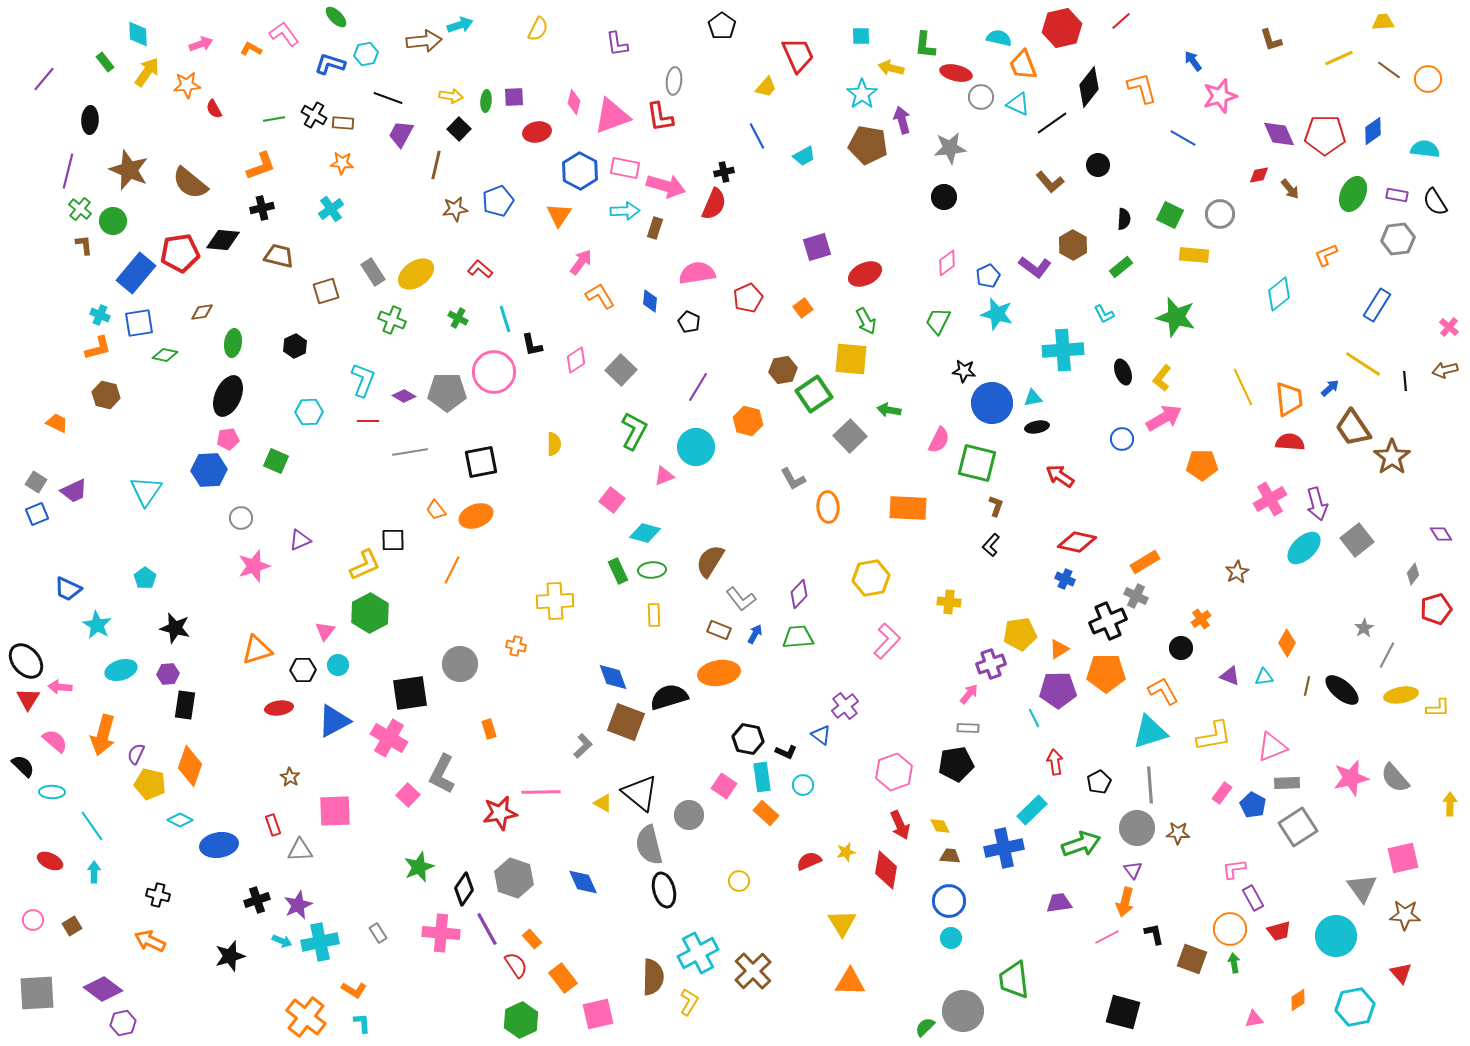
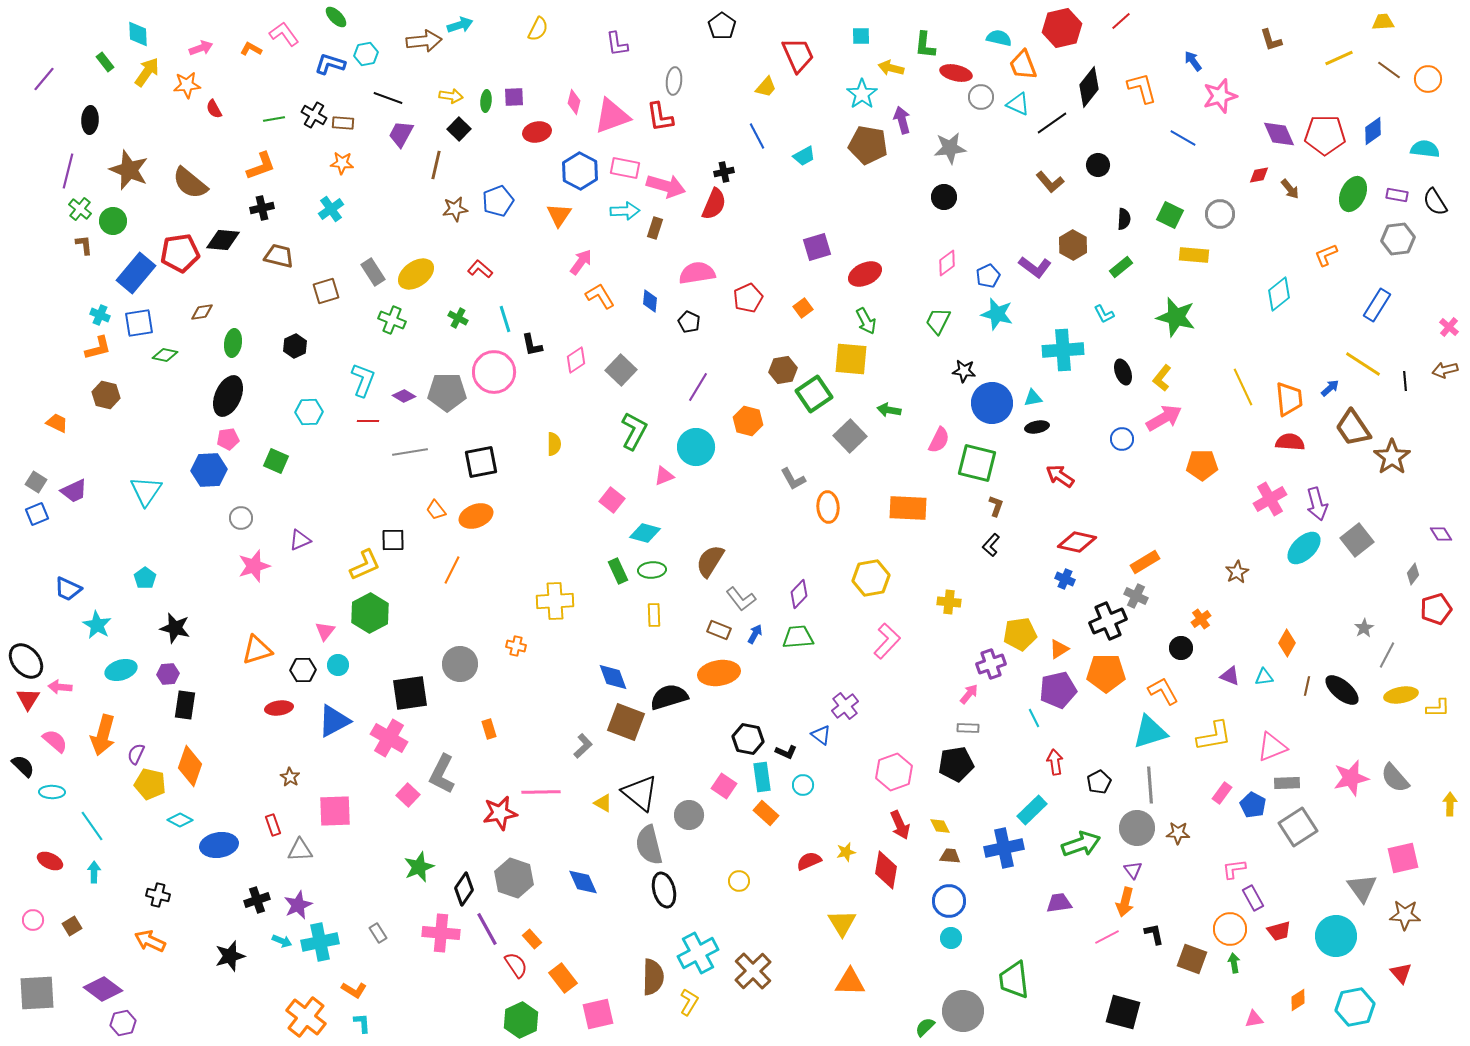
pink arrow at (201, 44): moved 4 px down
purple pentagon at (1058, 690): rotated 12 degrees counterclockwise
